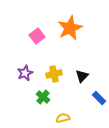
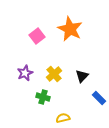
orange star: moved 1 px down; rotated 20 degrees counterclockwise
yellow cross: rotated 28 degrees counterclockwise
green cross: rotated 24 degrees counterclockwise
